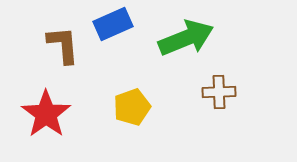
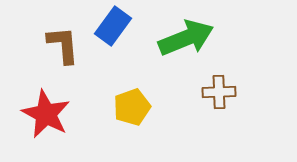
blue rectangle: moved 2 px down; rotated 30 degrees counterclockwise
red star: rotated 9 degrees counterclockwise
